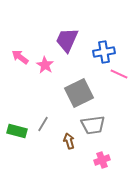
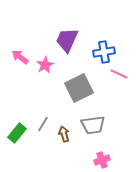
pink star: rotated 12 degrees clockwise
gray square: moved 5 px up
green rectangle: moved 2 px down; rotated 66 degrees counterclockwise
brown arrow: moved 5 px left, 7 px up
